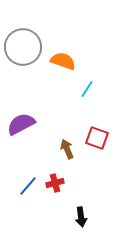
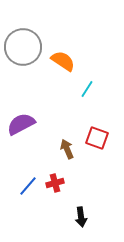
orange semicircle: rotated 15 degrees clockwise
